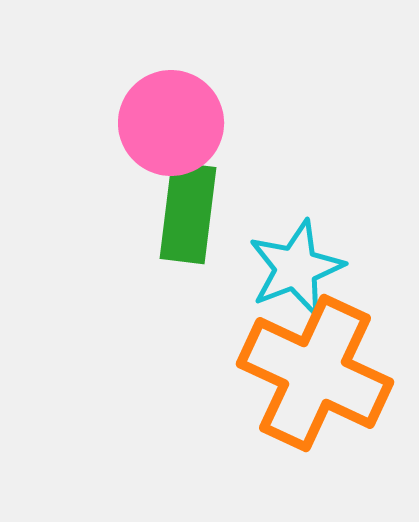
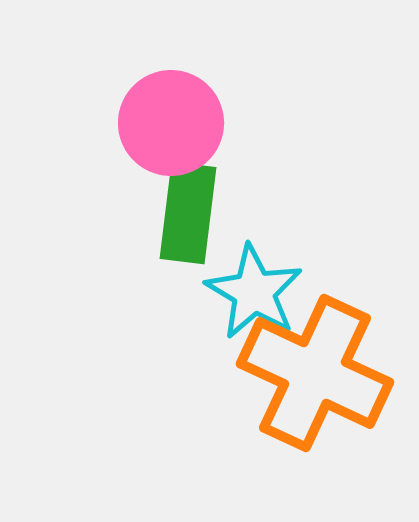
cyan star: moved 42 px left, 24 px down; rotated 20 degrees counterclockwise
